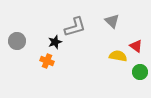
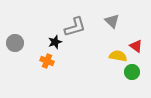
gray circle: moved 2 px left, 2 px down
green circle: moved 8 px left
